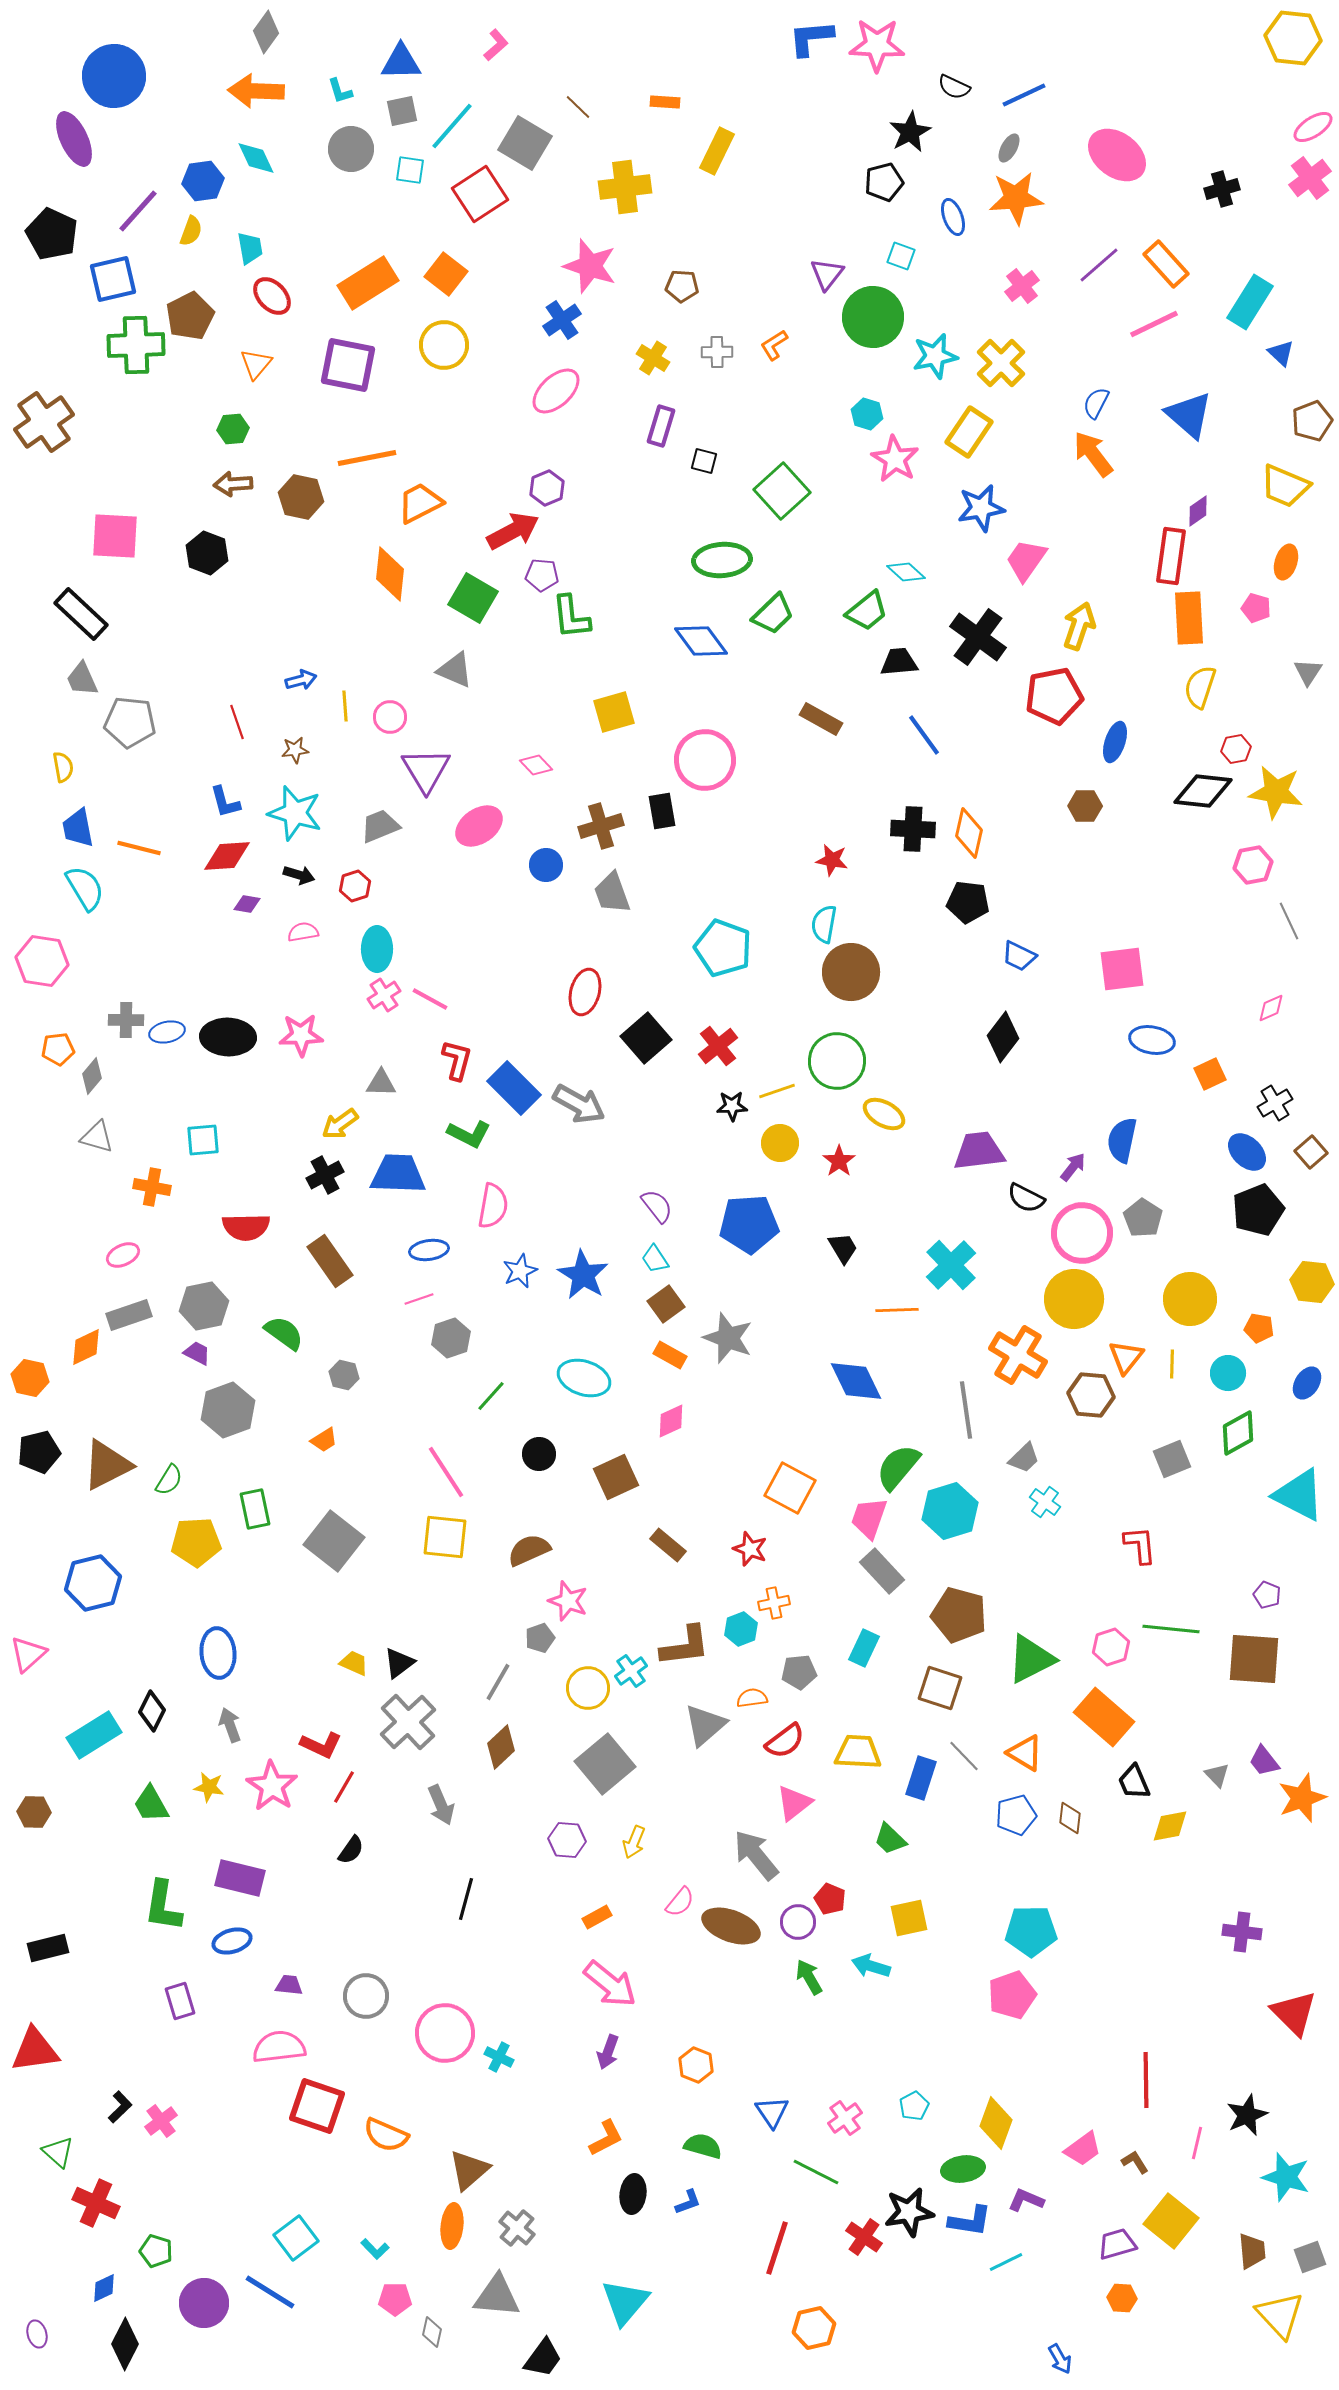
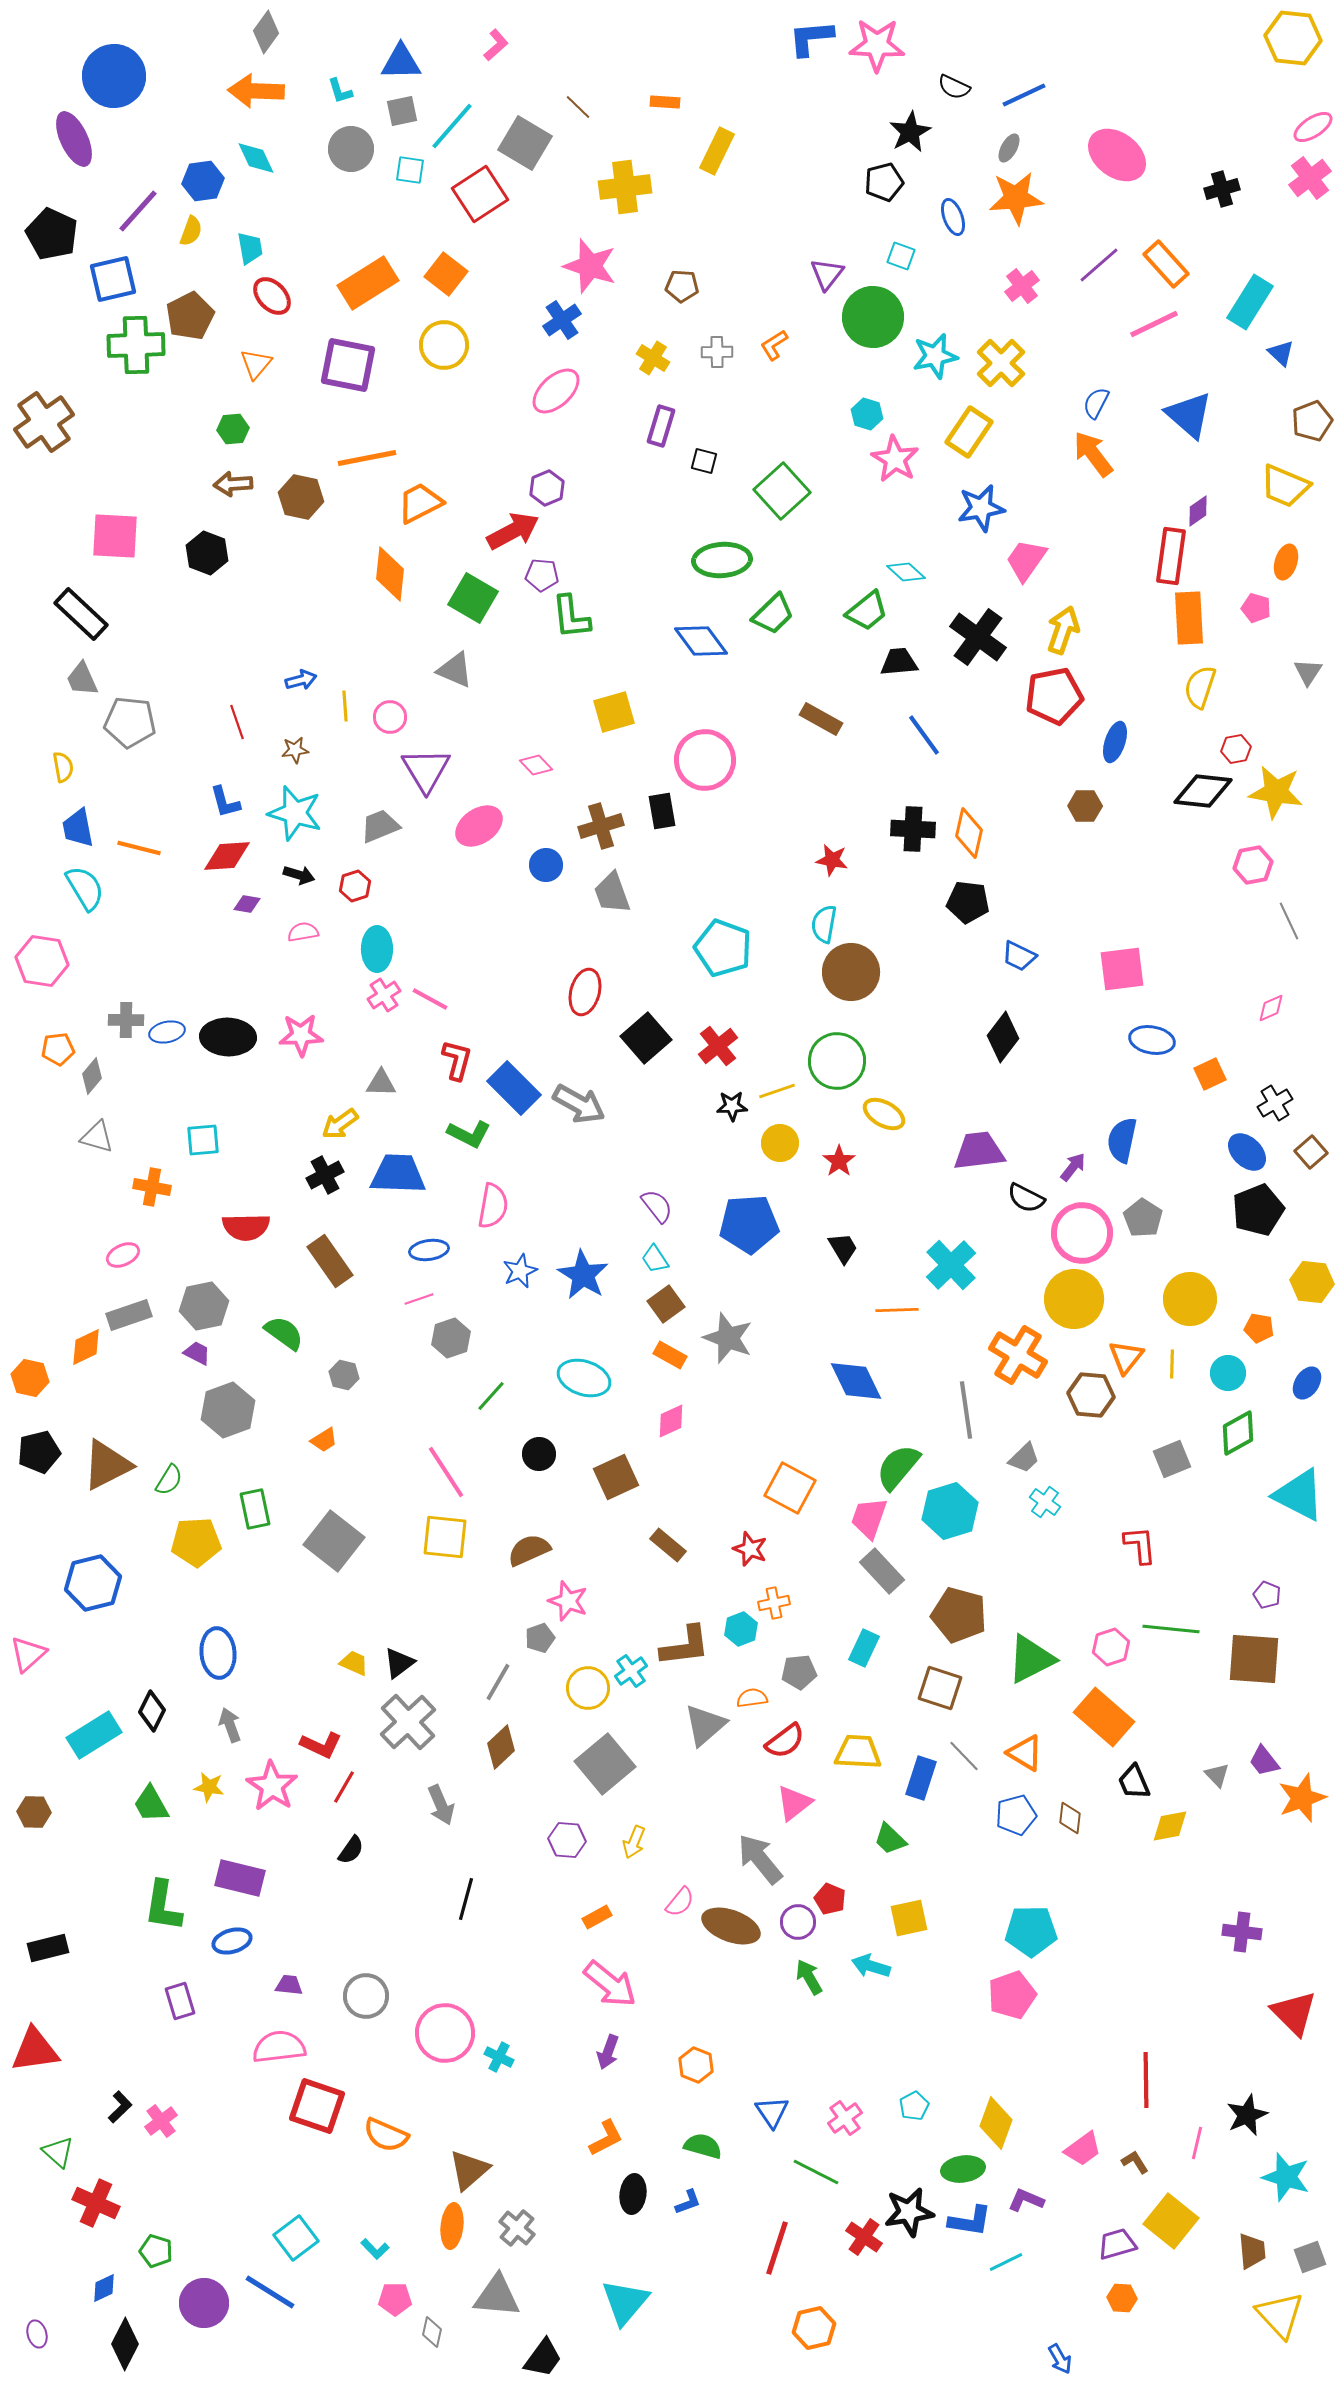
yellow arrow at (1079, 626): moved 16 px left, 4 px down
gray arrow at (756, 1855): moved 4 px right, 4 px down
